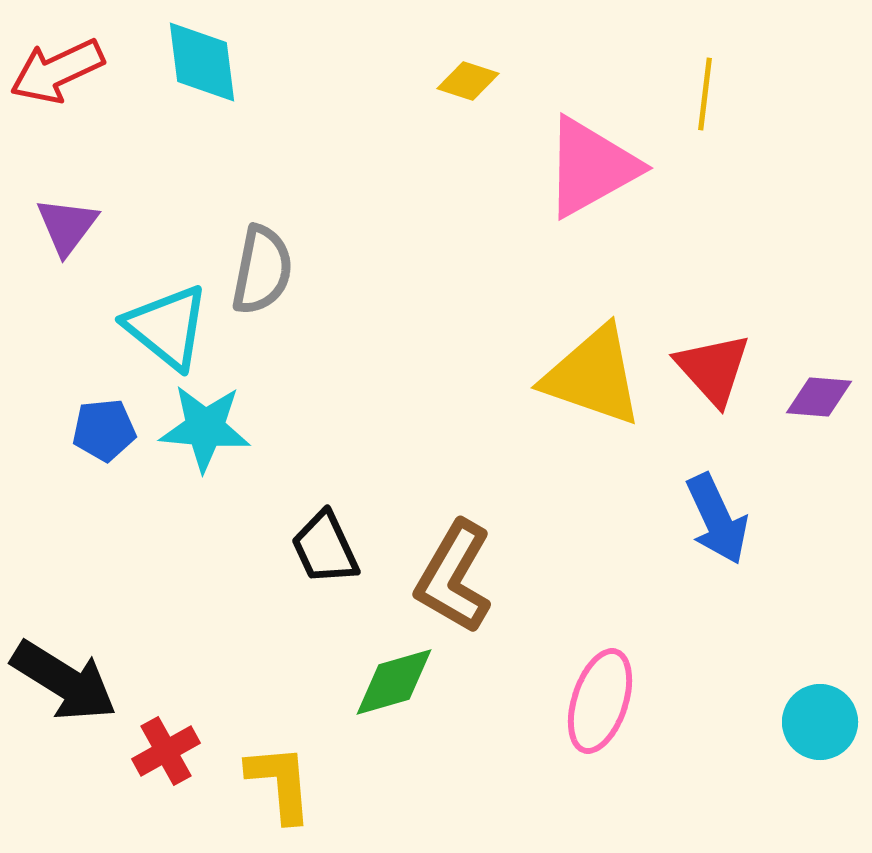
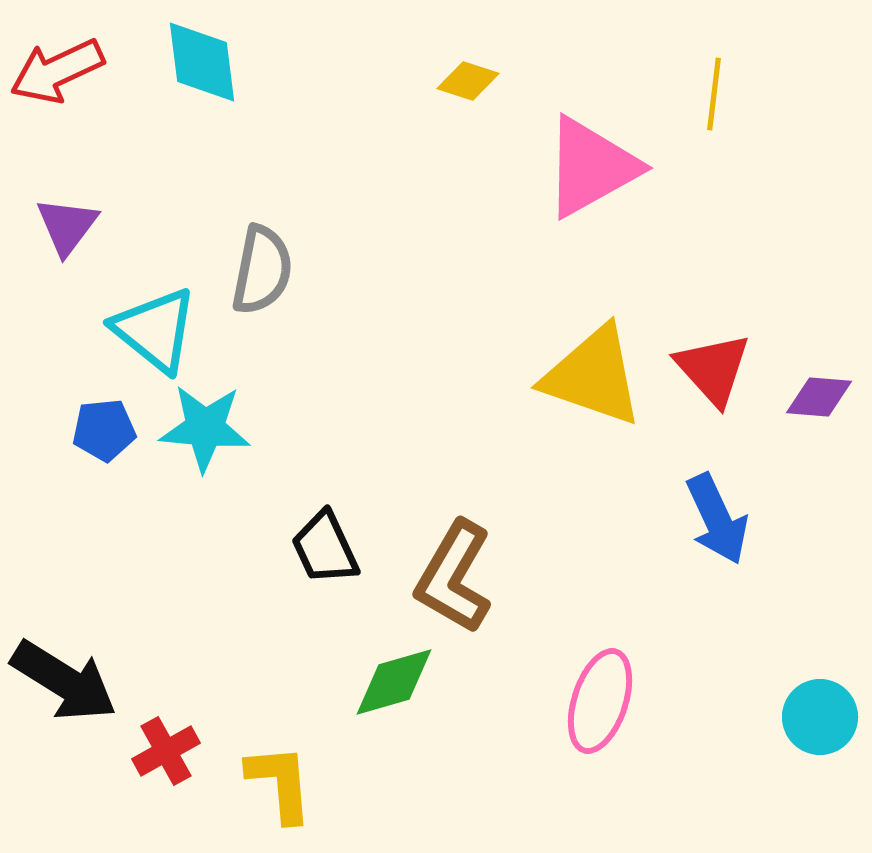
yellow line: moved 9 px right
cyan triangle: moved 12 px left, 3 px down
cyan circle: moved 5 px up
